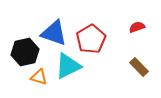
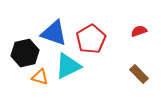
red semicircle: moved 2 px right, 4 px down
black hexagon: moved 1 px down
brown rectangle: moved 7 px down
orange triangle: moved 1 px right
